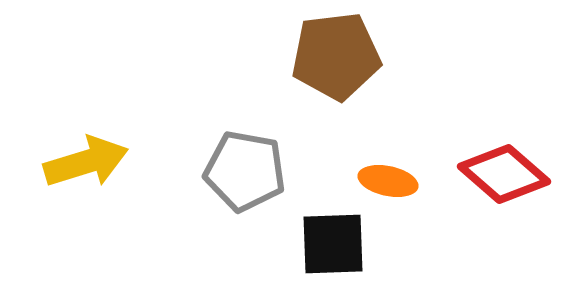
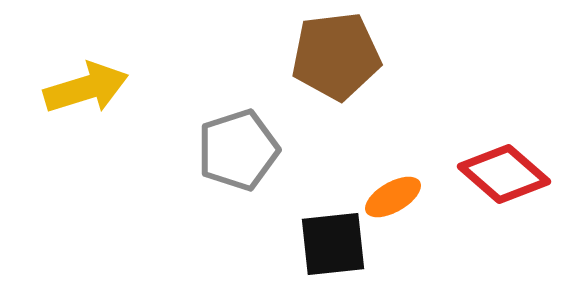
yellow arrow: moved 74 px up
gray pentagon: moved 7 px left, 21 px up; rotated 28 degrees counterclockwise
orange ellipse: moved 5 px right, 16 px down; rotated 42 degrees counterclockwise
black square: rotated 4 degrees counterclockwise
